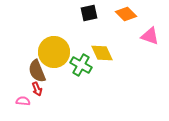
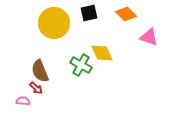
pink triangle: moved 1 px left, 1 px down
yellow circle: moved 29 px up
brown semicircle: moved 3 px right
red arrow: moved 1 px left, 1 px up; rotated 24 degrees counterclockwise
